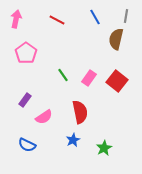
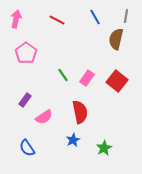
pink rectangle: moved 2 px left
blue semicircle: moved 3 px down; rotated 30 degrees clockwise
